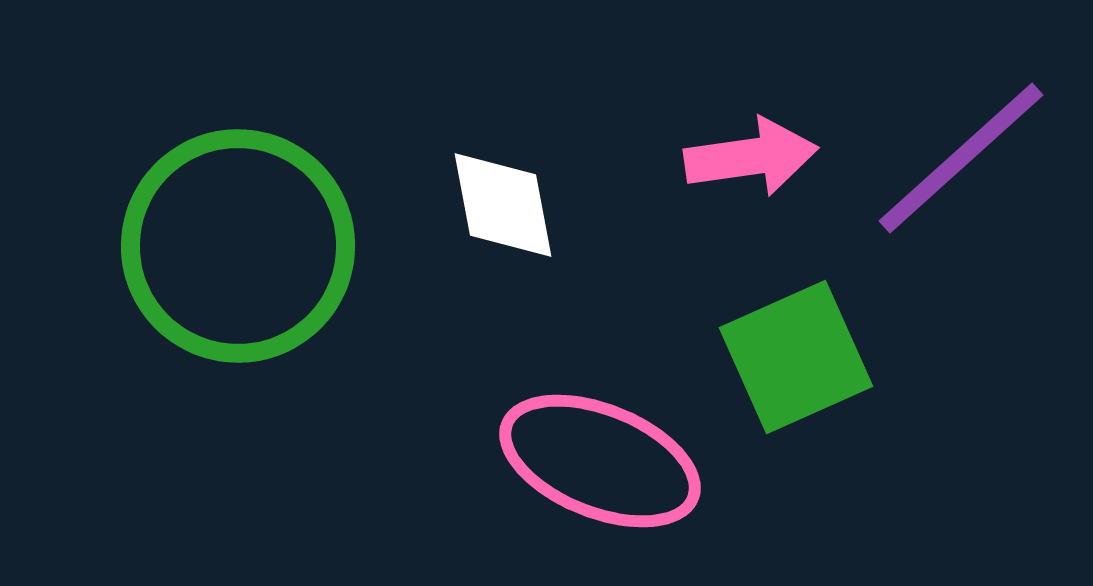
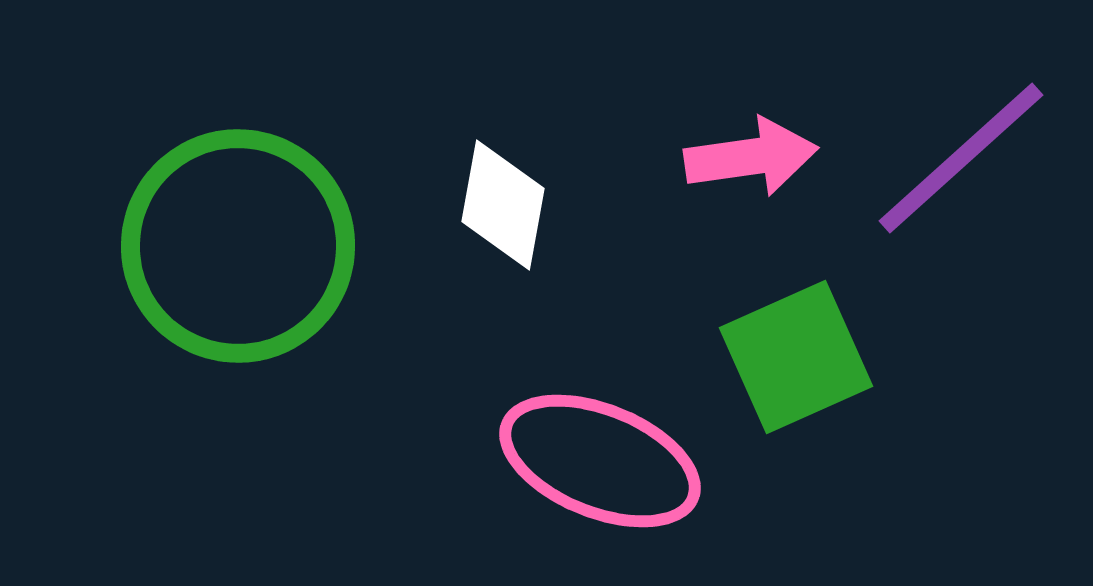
white diamond: rotated 21 degrees clockwise
